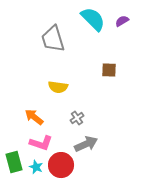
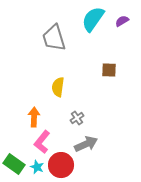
cyan semicircle: rotated 100 degrees counterclockwise
gray trapezoid: moved 1 px right, 1 px up
yellow semicircle: rotated 90 degrees clockwise
orange arrow: rotated 54 degrees clockwise
pink L-shape: moved 1 px right, 1 px up; rotated 110 degrees clockwise
green rectangle: moved 2 px down; rotated 40 degrees counterclockwise
cyan star: moved 1 px right
